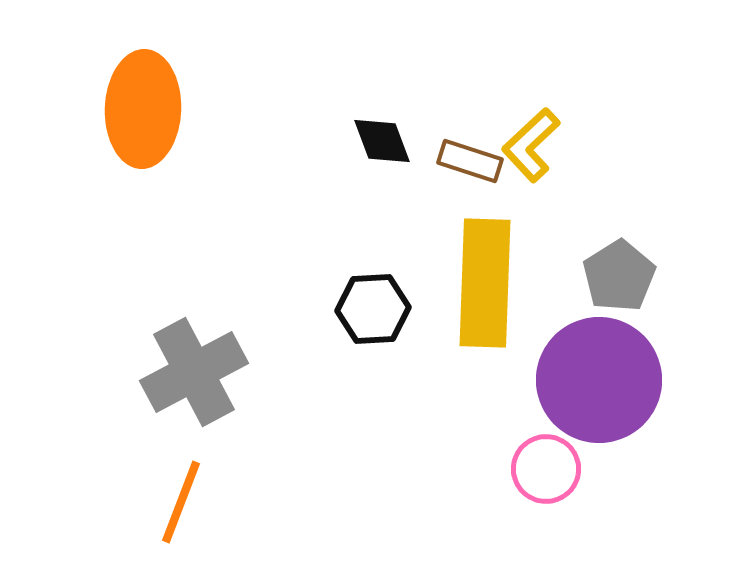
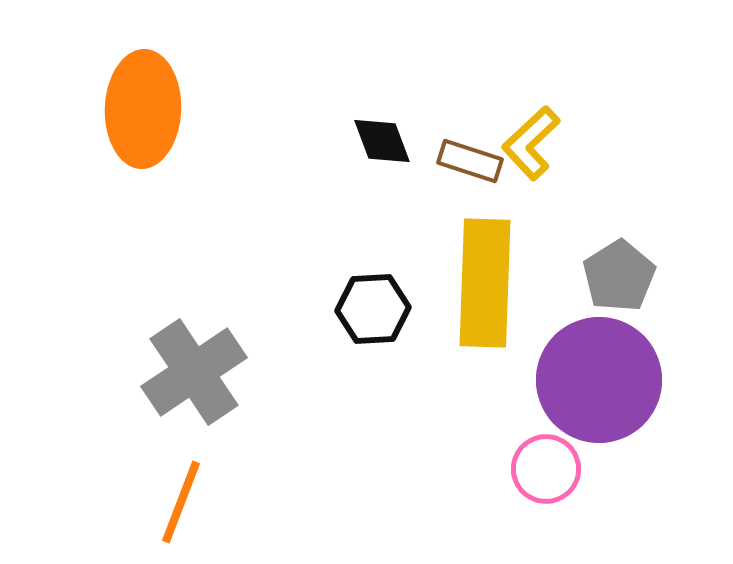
yellow L-shape: moved 2 px up
gray cross: rotated 6 degrees counterclockwise
